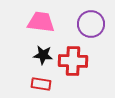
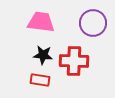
purple circle: moved 2 px right, 1 px up
red cross: moved 1 px right
red rectangle: moved 1 px left, 4 px up
